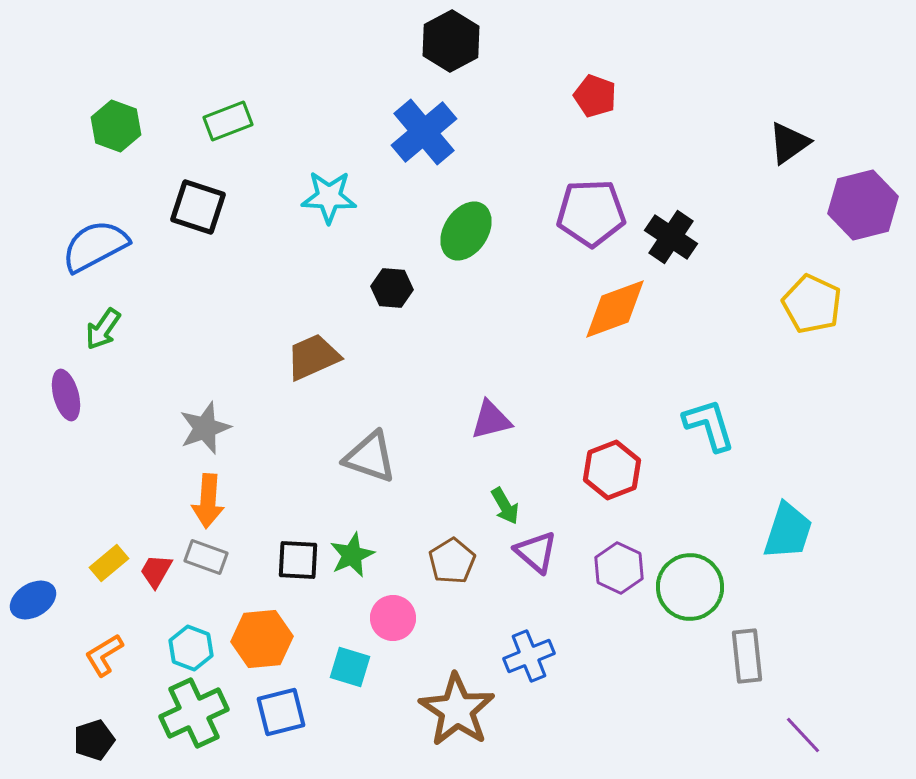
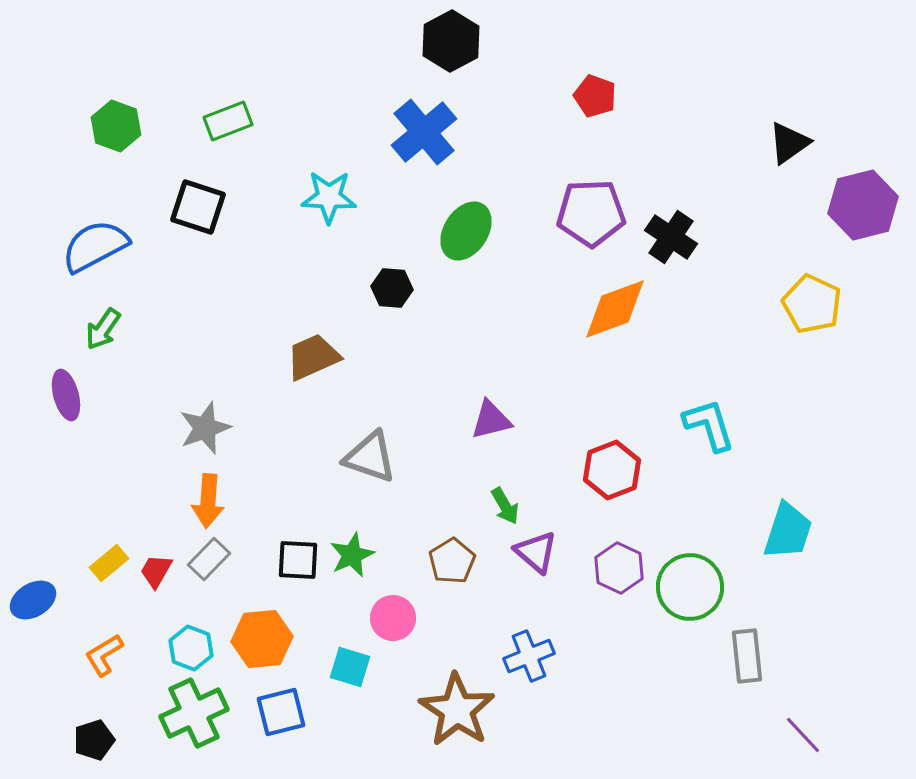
gray rectangle at (206, 557): moved 3 px right, 2 px down; rotated 66 degrees counterclockwise
